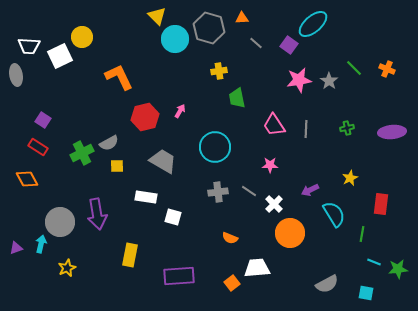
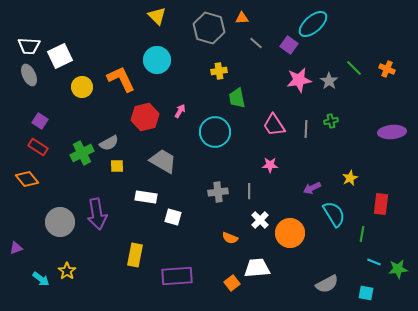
yellow circle at (82, 37): moved 50 px down
cyan circle at (175, 39): moved 18 px left, 21 px down
gray ellipse at (16, 75): moved 13 px right; rotated 15 degrees counterclockwise
orange L-shape at (119, 77): moved 2 px right, 2 px down
purple square at (43, 120): moved 3 px left, 1 px down
green cross at (347, 128): moved 16 px left, 7 px up
cyan circle at (215, 147): moved 15 px up
orange diamond at (27, 179): rotated 10 degrees counterclockwise
purple arrow at (310, 190): moved 2 px right, 2 px up
gray line at (249, 191): rotated 56 degrees clockwise
white cross at (274, 204): moved 14 px left, 16 px down
cyan arrow at (41, 244): moved 35 px down; rotated 114 degrees clockwise
yellow rectangle at (130, 255): moved 5 px right
yellow star at (67, 268): moved 3 px down; rotated 12 degrees counterclockwise
purple rectangle at (179, 276): moved 2 px left
